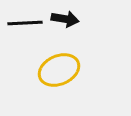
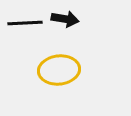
yellow ellipse: rotated 18 degrees clockwise
